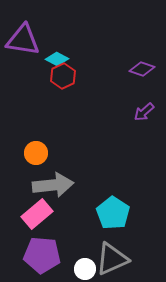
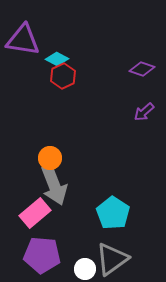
orange circle: moved 14 px right, 5 px down
gray arrow: moved 1 px right; rotated 75 degrees clockwise
pink rectangle: moved 2 px left, 1 px up
gray triangle: rotated 12 degrees counterclockwise
